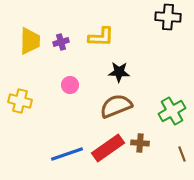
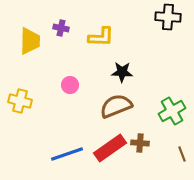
purple cross: moved 14 px up; rotated 28 degrees clockwise
black star: moved 3 px right
red rectangle: moved 2 px right
